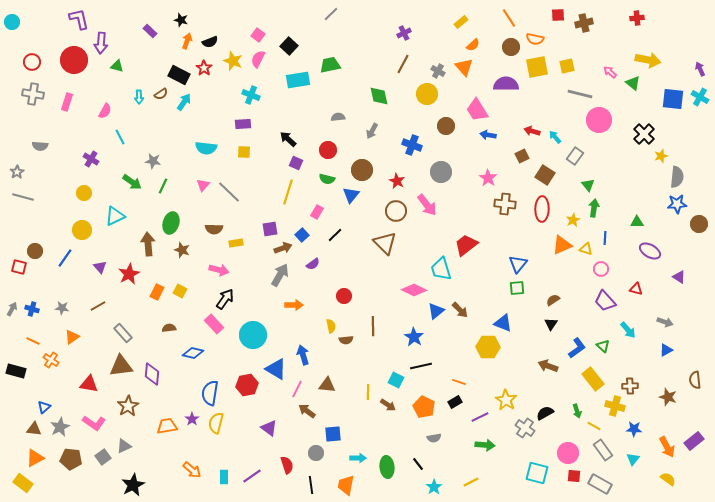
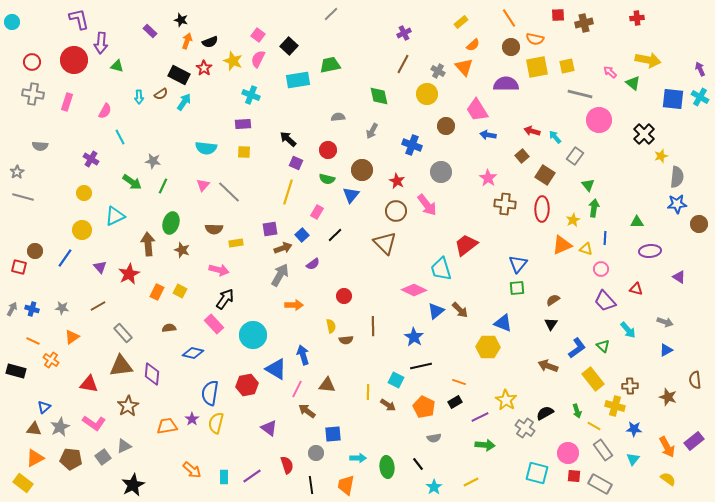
brown square at (522, 156): rotated 16 degrees counterclockwise
purple ellipse at (650, 251): rotated 35 degrees counterclockwise
